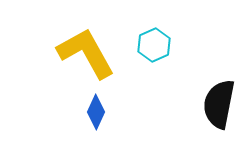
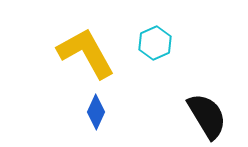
cyan hexagon: moved 1 px right, 2 px up
black semicircle: moved 12 px left, 12 px down; rotated 138 degrees clockwise
